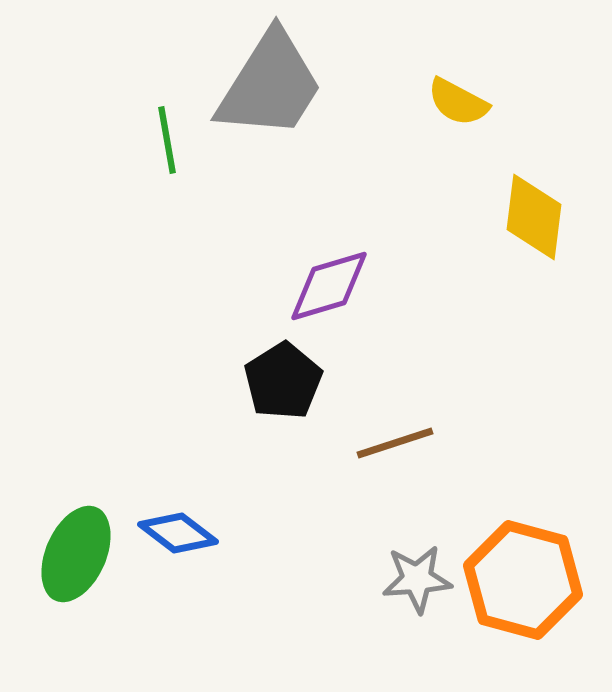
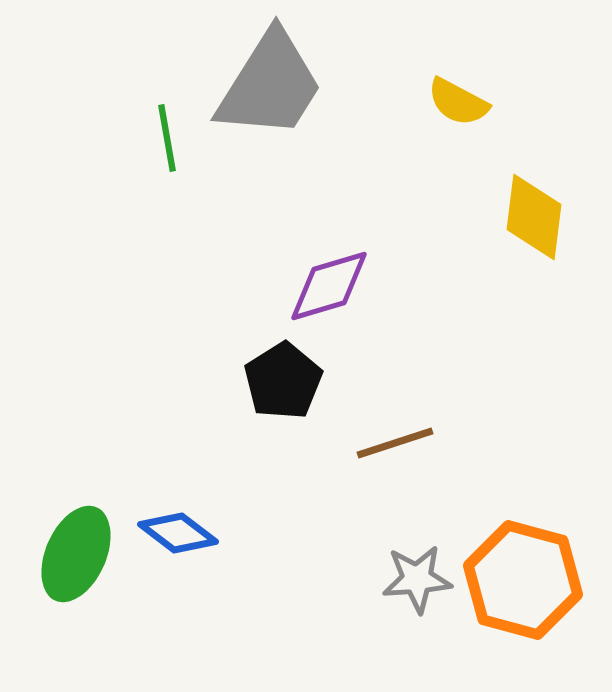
green line: moved 2 px up
